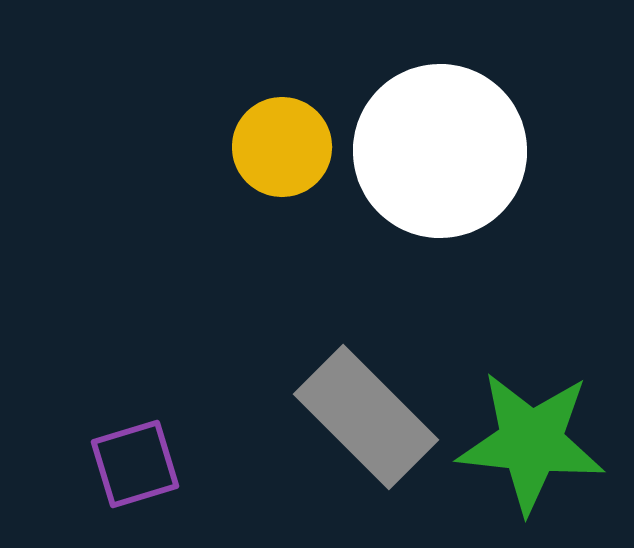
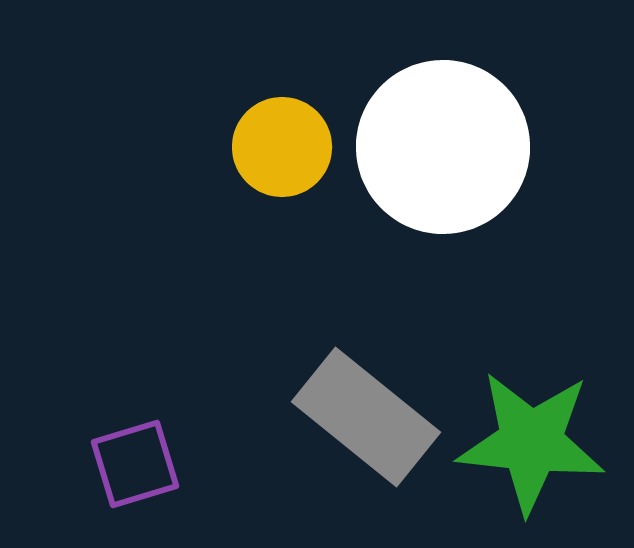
white circle: moved 3 px right, 4 px up
gray rectangle: rotated 6 degrees counterclockwise
